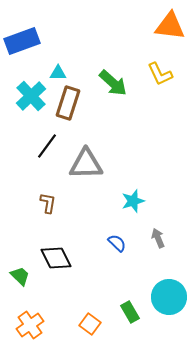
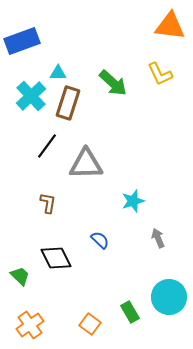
blue semicircle: moved 17 px left, 3 px up
